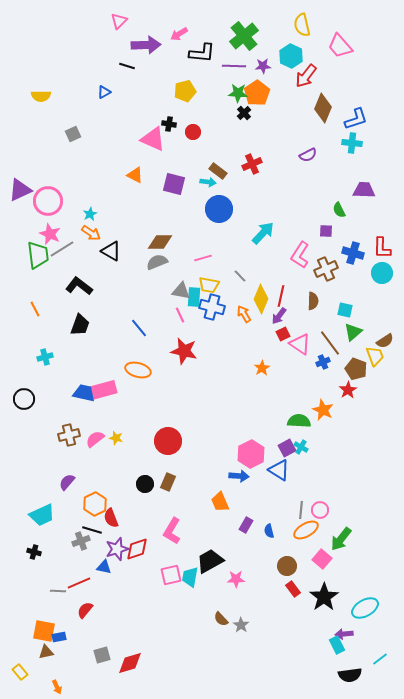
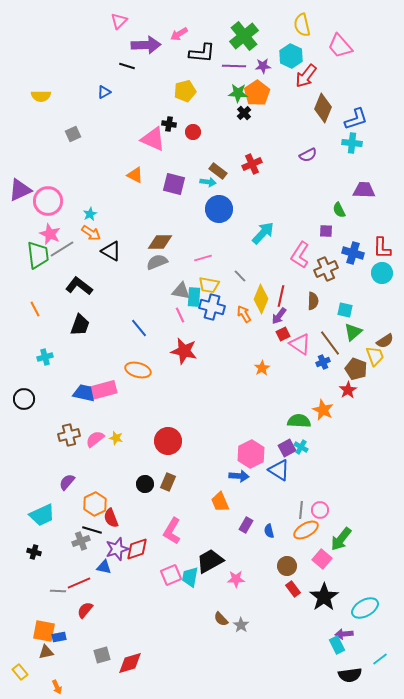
pink square at (171, 575): rotated 10 degrees counterclockwise
